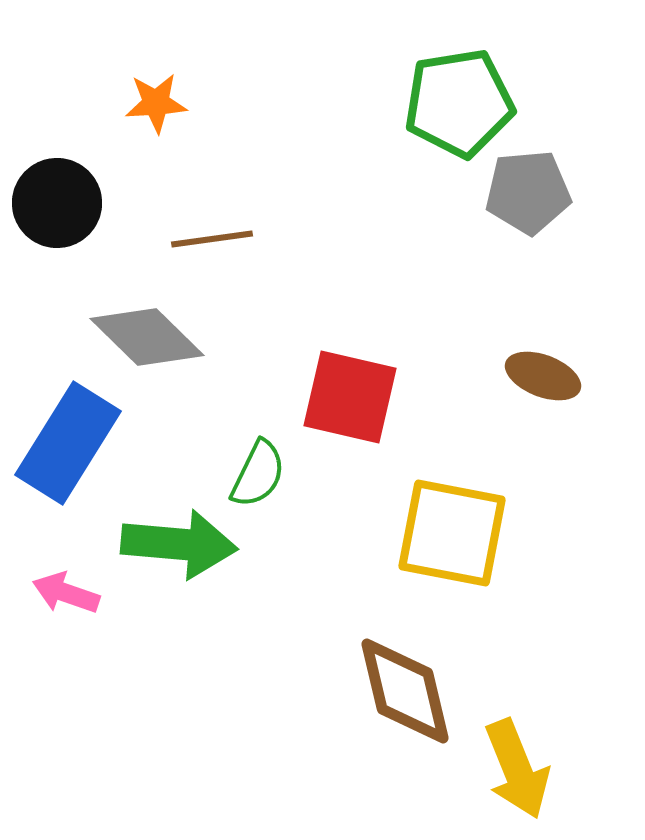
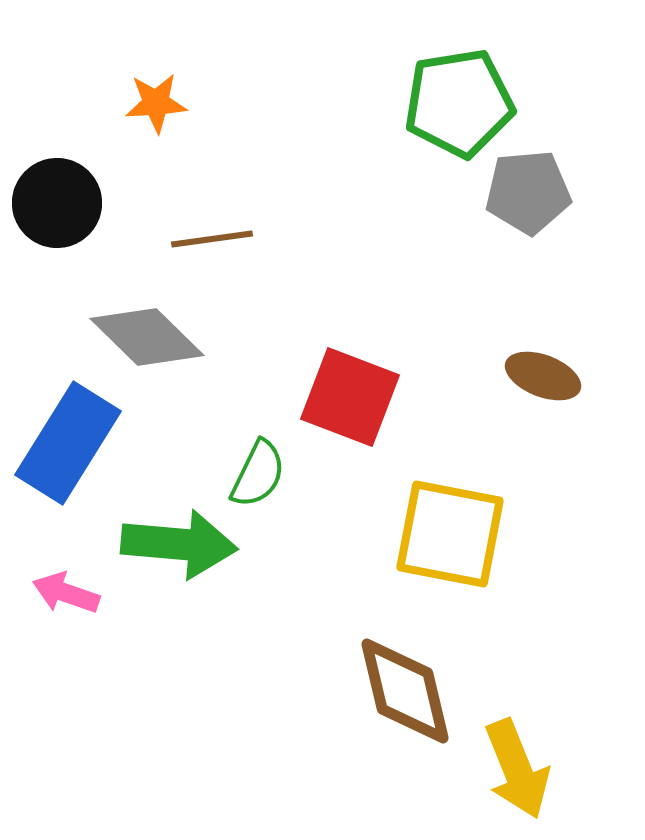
red square: rotated 8 degrees clockwise
yellow square: moved 2 px left, 1 px down
